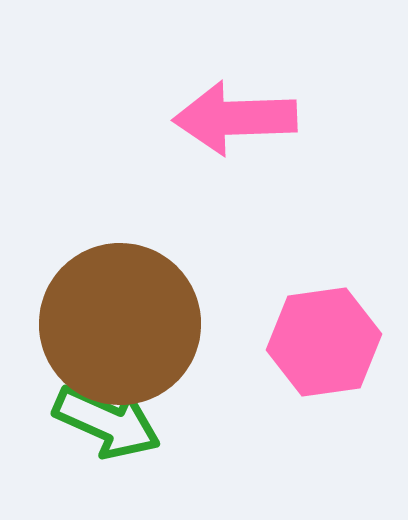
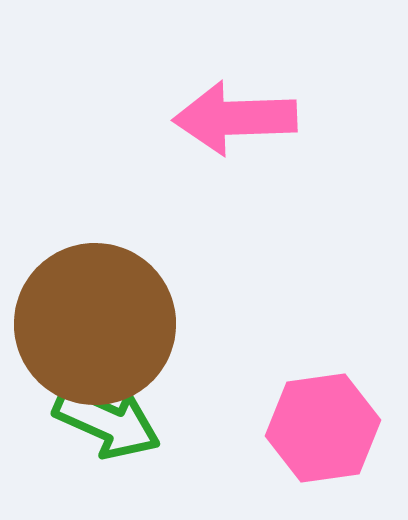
brown circle: moved 25 px left
pink hexagon: moved 1 px left, 86 px down
